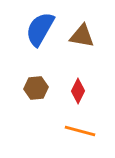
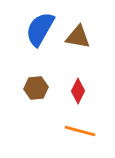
brown triangle: moved 4 px left, 1 px down
